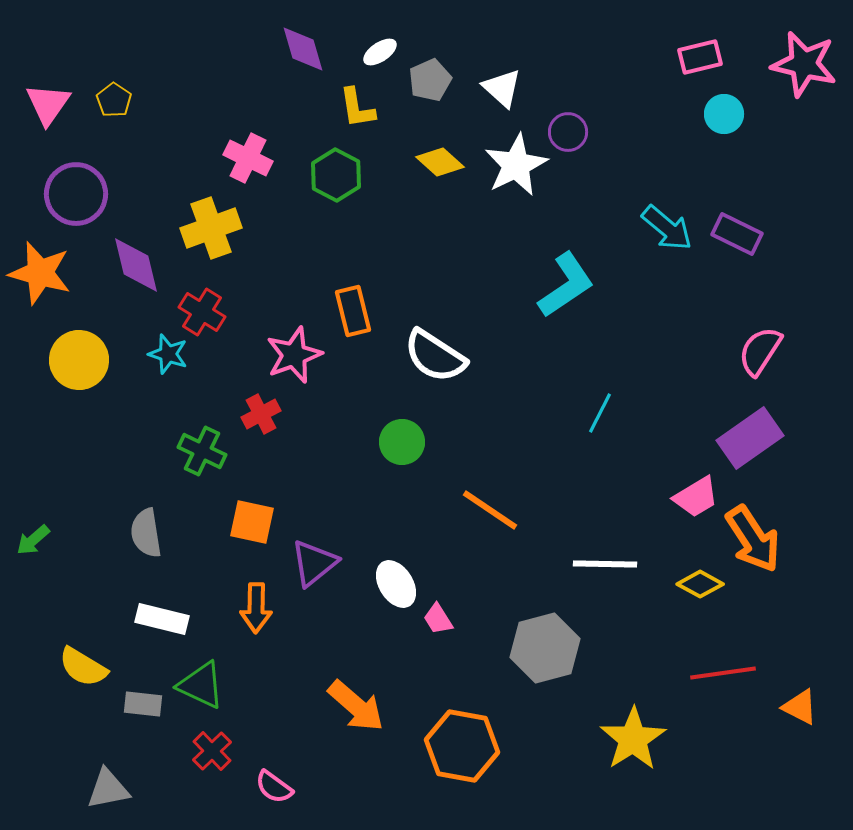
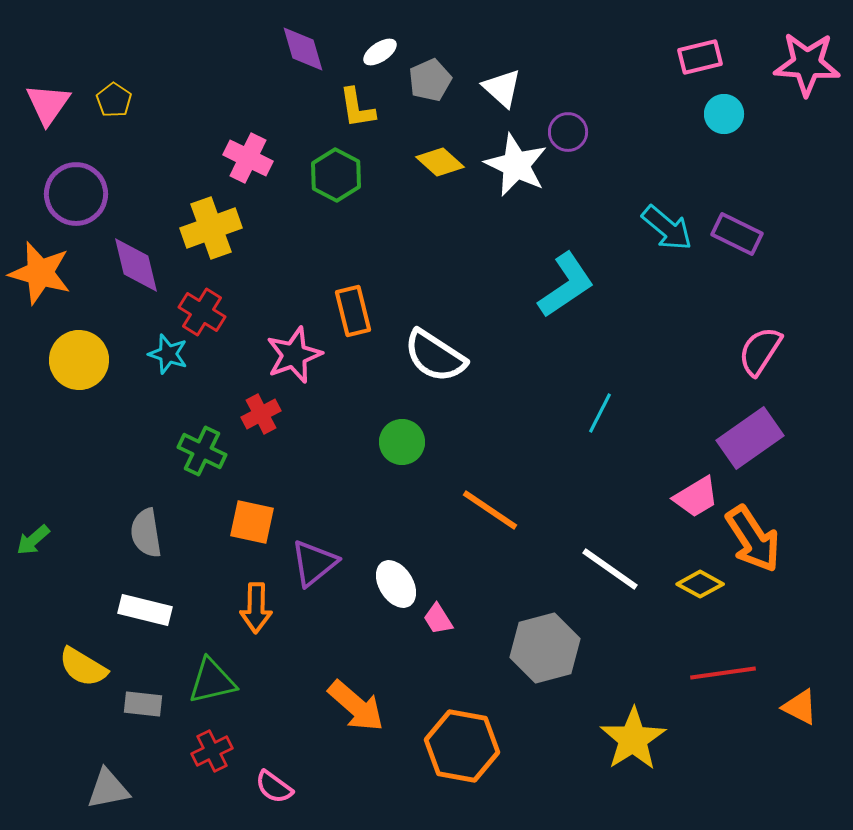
pink star at (804, 64): moved 3 px right; rotated 10 degrees counterclockwise
white star at (516, 165): rotated 20 degrees counterclockwise
white line at (605, 564): moved 5 px right, 5 px down; rotated 34 degrees clockwise
white rectangle at (162, 619): moved 17 px left, 9 px up
green triangle at (201, 685): moved 11 px right, 4 px up; rotated 38 degrees counterclockwise
red cross at (212, 751): rotated 18 degrees clockwise
